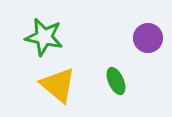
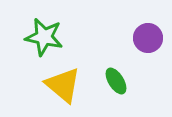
green ellipse: rotated 8 degrees counterclockwise
yellow triangle: moved 5 px right
